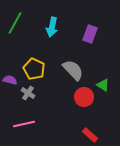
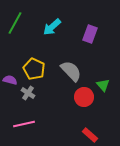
cyan arrow: rotated 36 degrees clockwise
gray semicircle: moved 2 px left, 1 px down
green triangle: rotated 16 degrees clockwise
